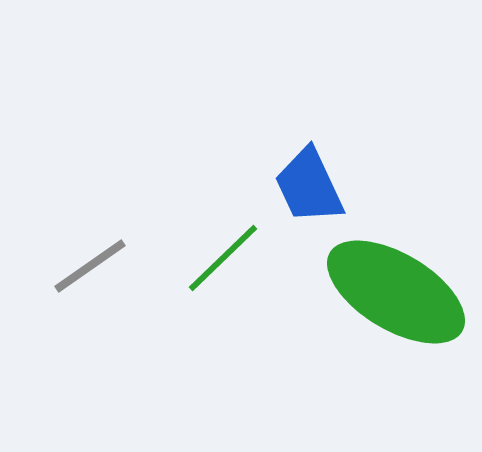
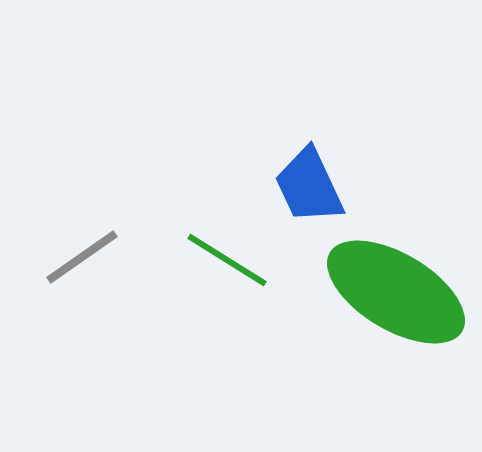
green line: moved 4 px right, 2 px down; rotated 76 degrees clockwise
gray line: moved 8 px left, 9 px up
